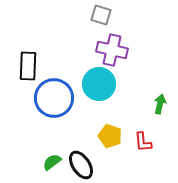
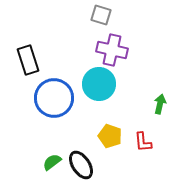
black rectangle: moved 6 px up; rotated 20 degrees counterclockwise
